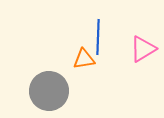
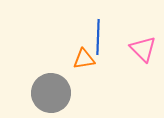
pink triangle: rotated 44 degrees counterclockwise
gray circle: moved 2 px right, 2 px down
